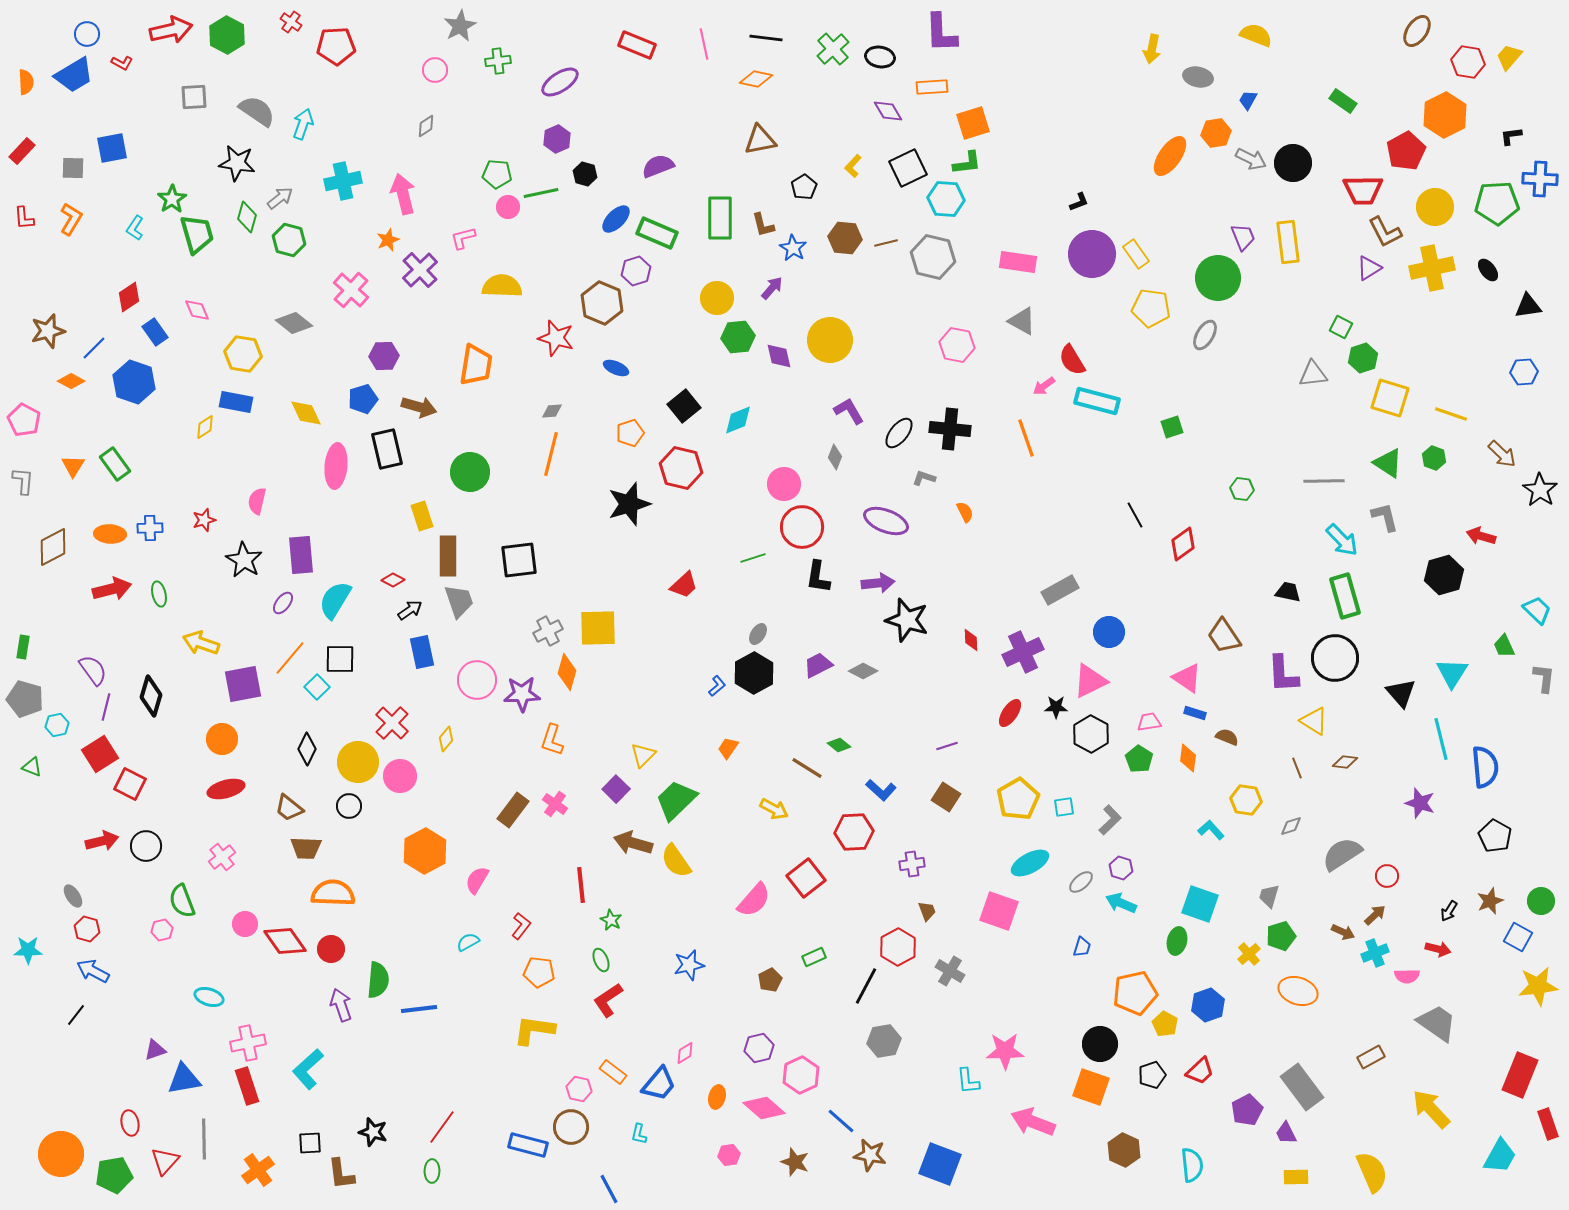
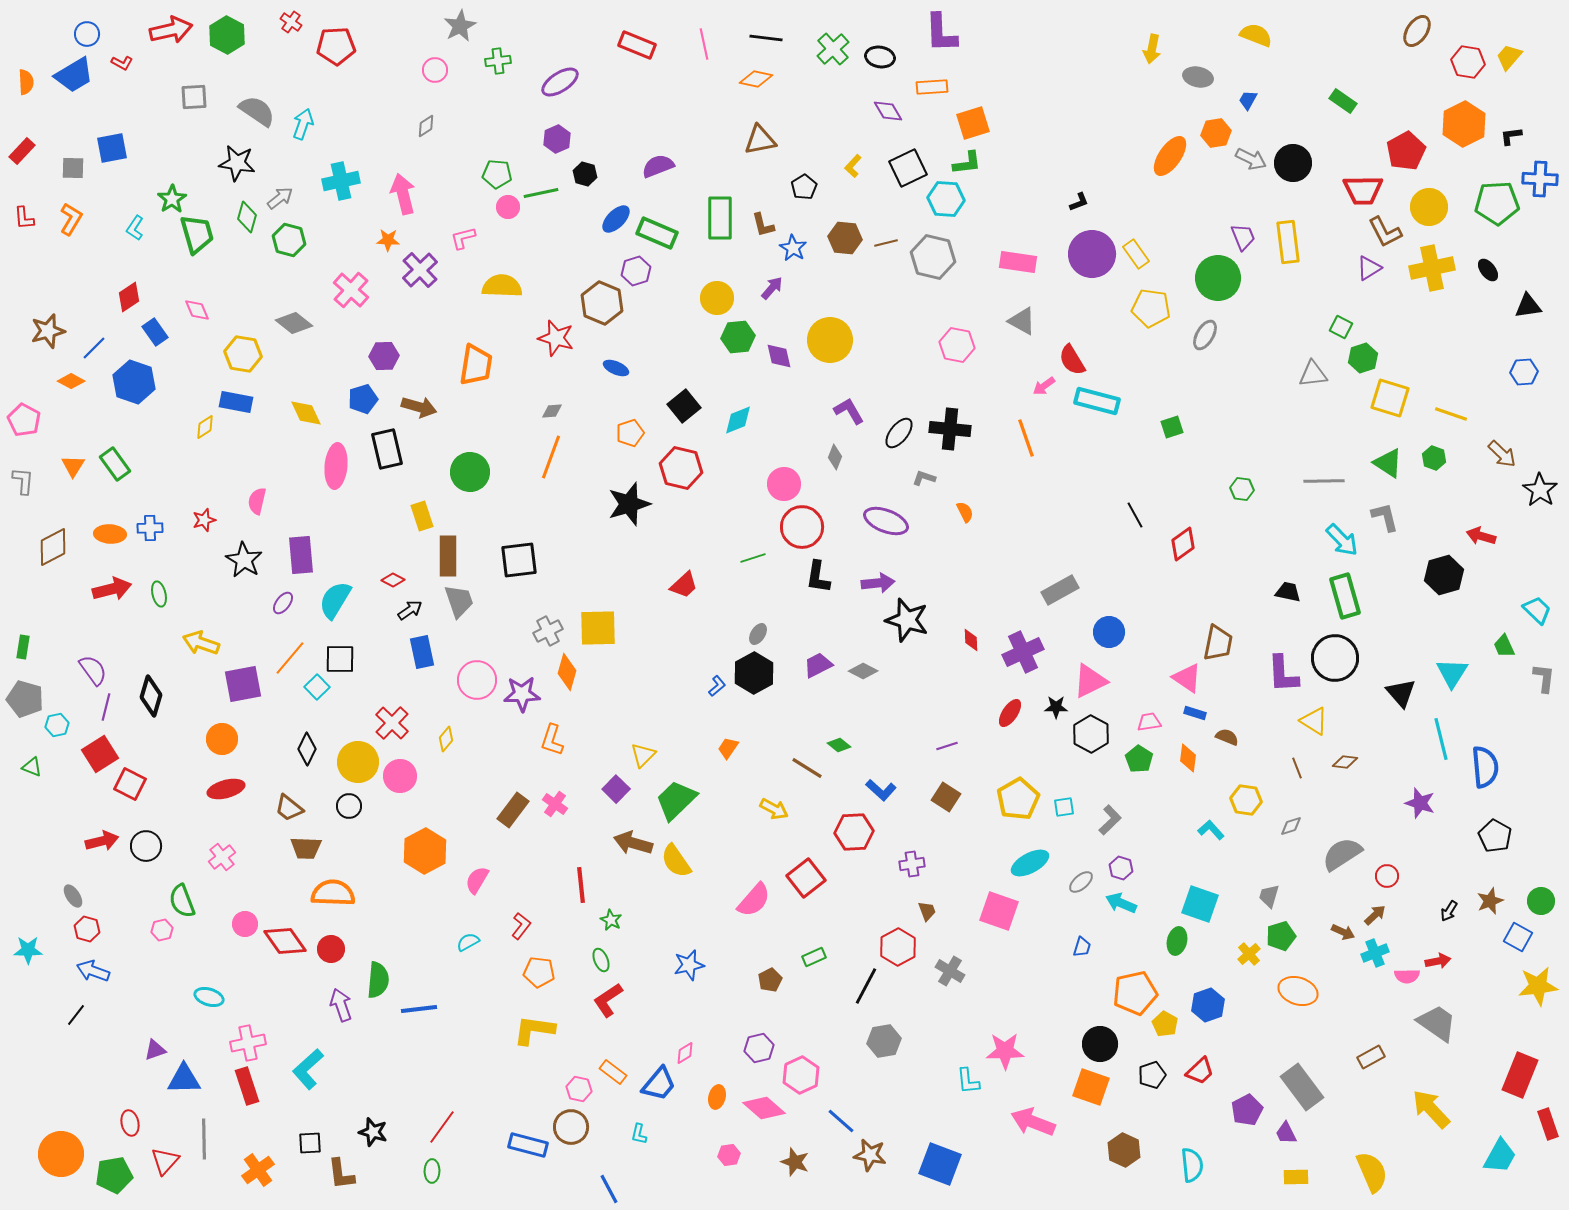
orange hexagon at (1445, 115): moved 19 px right, 9 px down
cyan cross at (343, 181): moved 2 px left
yellow circle at (1435, 207): moved 6 px left
orange star at (388, 240): rotated 25 degrees clockwise
orange line at (551, 454): moved 3 px down; rotated 6 degrees clockwise
brown trapezoid at (1224, 636): moved 6 px left, 7 px down; rotated 135 degrees counterclockwise
red arrow at (1438, 949): moved 12 px down; rotated 25 degrees counterclockwise
blue arrow at (93, 971): rotated 8 degrees counterclockwise
blue triangle at (184, 1079): rotated 9 degrees clockwise
